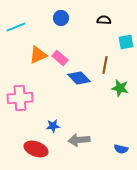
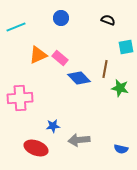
black semicircle: moved 4 px right; rotated 16 degrees clockwise
cyan square: moved 5 px down
brown line: moved 4 px down
red ellipse: moved 1 px up
